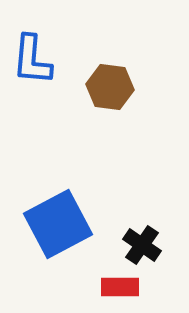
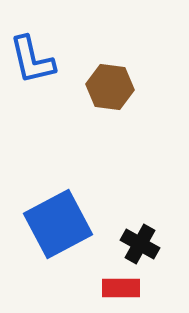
blue L-shape: rotated 18 degrees counterclockwise
black cross: moved 2 px left, 1 px up; rotated 6 degrees counterclockwise
red rectangle: moved 1 px right, 1 px down
